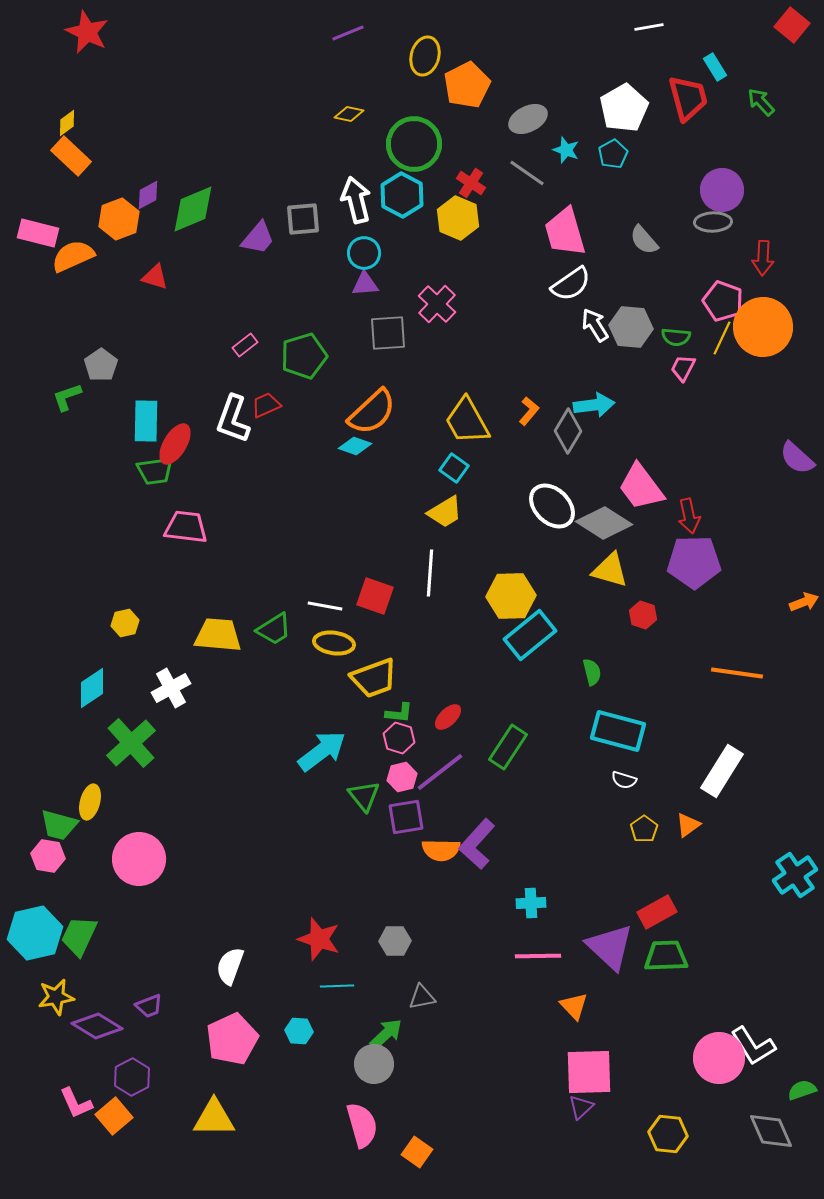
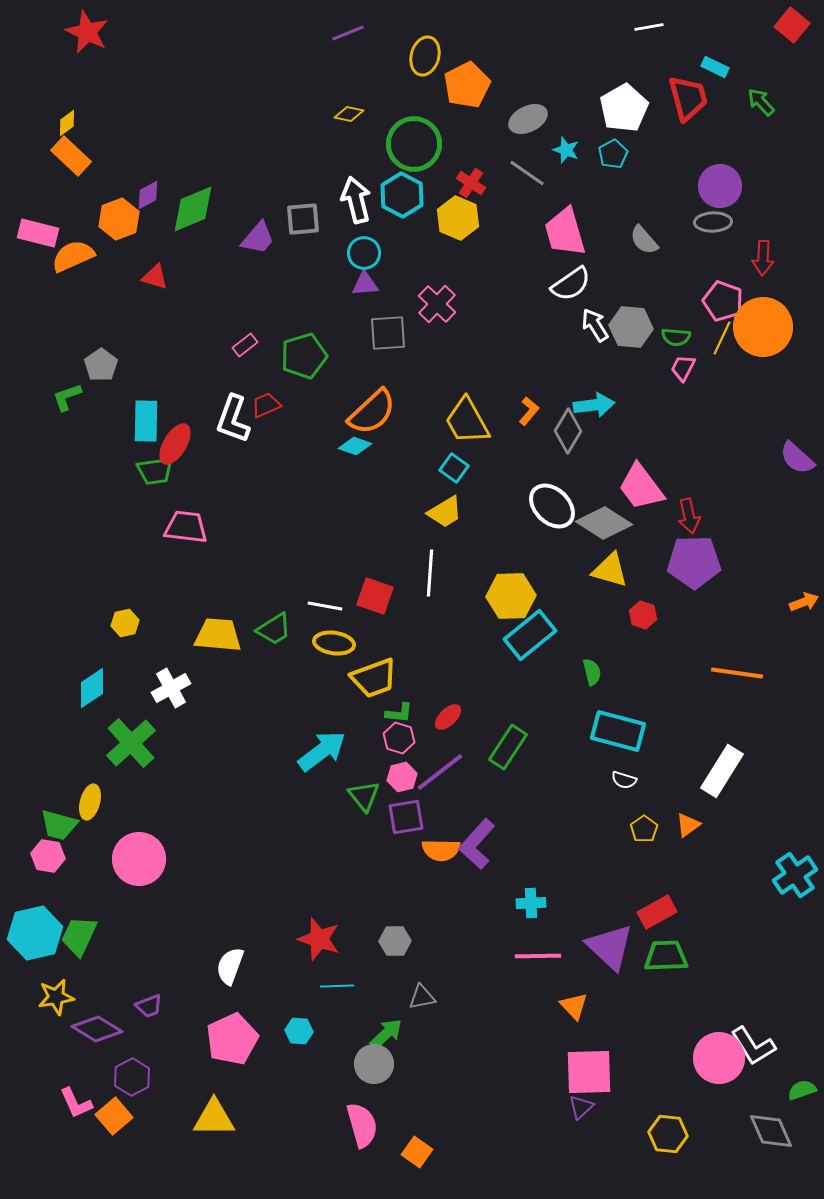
cyan rectangle at (715, 67): rotated 32 degrees counterclockwise
purple circle at (722, 190): moved 2 px left, 4 px up
purple diamond at (97, 1026): moved 3 px down
